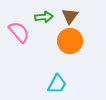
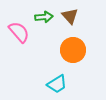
brown triangle: rotated 18 degrees counterclockwise
orange circle: moved 3 px right, 9 px down
cyan trapezoid: rotated 30 degrees clockwise
